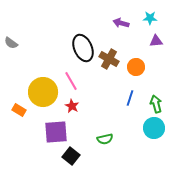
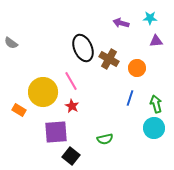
orange circle: moved 1 px right, 1 px down
